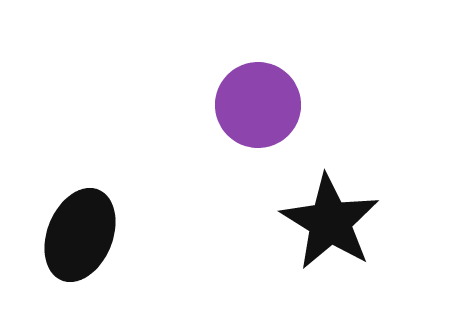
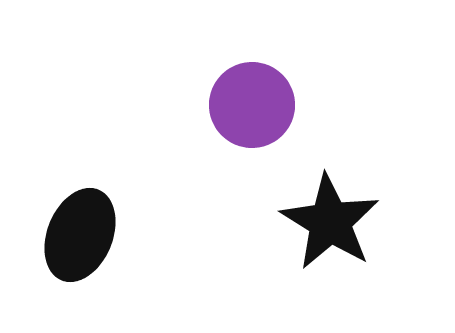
purple circle: moved 6 px left
